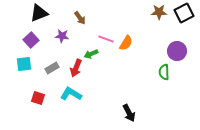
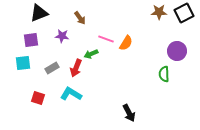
purple square: rotated 35 degrees clockwise
cyan square: moved 1 px left, 1 px up
green semicircle: moved 2 px down
